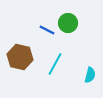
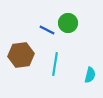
brown hexagon: moved 1 px right, 2 px up; rotated 20 degrees counterclockwise
cyan line: rotated 20 degrees counterclockwise
